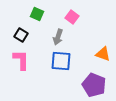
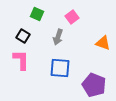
pink square: rotated 16 degrees clockwise
black square: moved 2 px right, 1 px down
orange triangle: moved 11 px up
blue square: moved 1 px left, 7 px down
